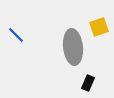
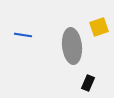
blue line: moved 7 px right; rotated 36 degrees counterclockwise
gray ellipse: moved 1 px left, 1 px up
